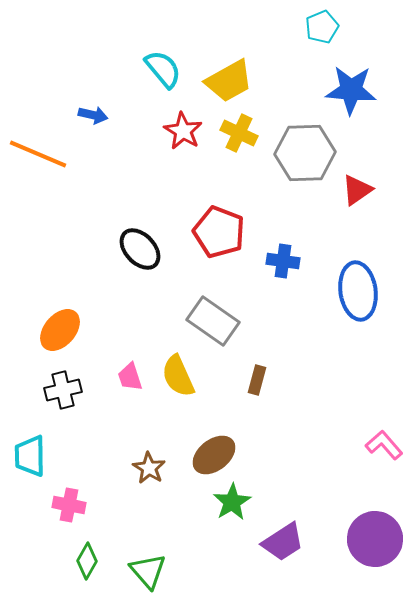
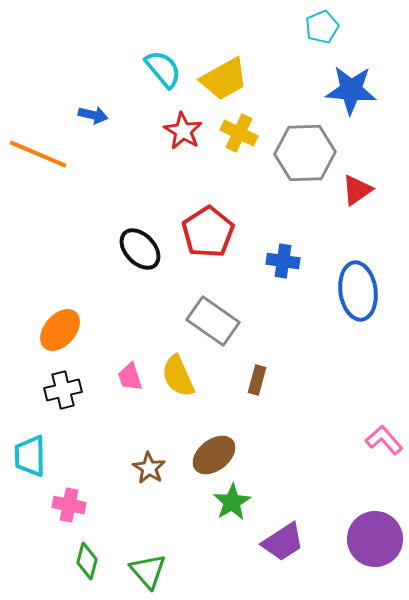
yellow trapezoid: moved 5 px left, 2 px up
red pentagon: moved 11 px left; rotated 18 degrees clockwise
pink L-shape: moved 5 px up
green diamond: rotated 15 degrees counterclockwise
